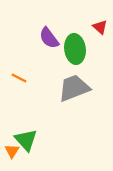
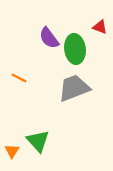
red triangle: rotated 21 degrees counterclockwise
green triangle: moved 12 px right, 1 px down
